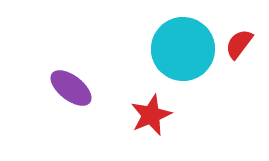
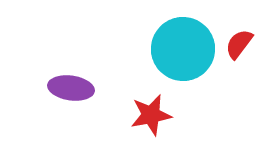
purple ellipse: rotated 30 degrees counterclockwise
red star: rotated 12 degrees clockwise
